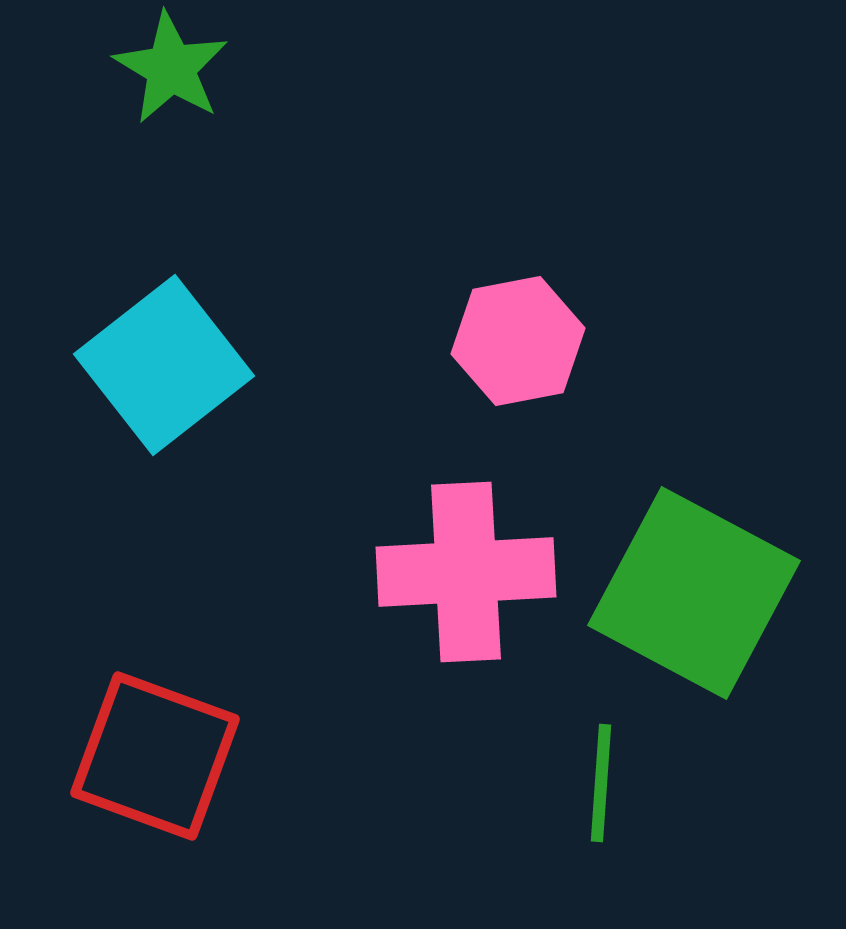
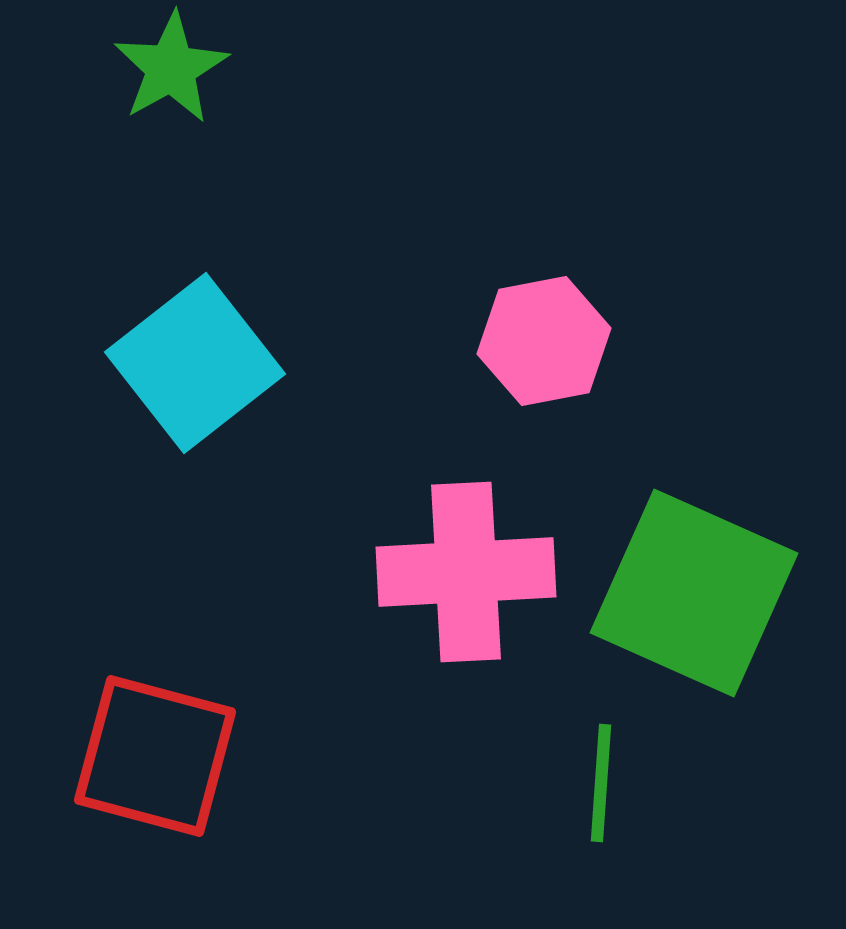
green star: rotated 12 degrees clockwise
pink hexagon: moved 26 px right
cyan square: moved 31 px right, 2 px up
green square: rotated 4 degrees counterclockwise
red square: rotated 5 degrees counterclockwise
